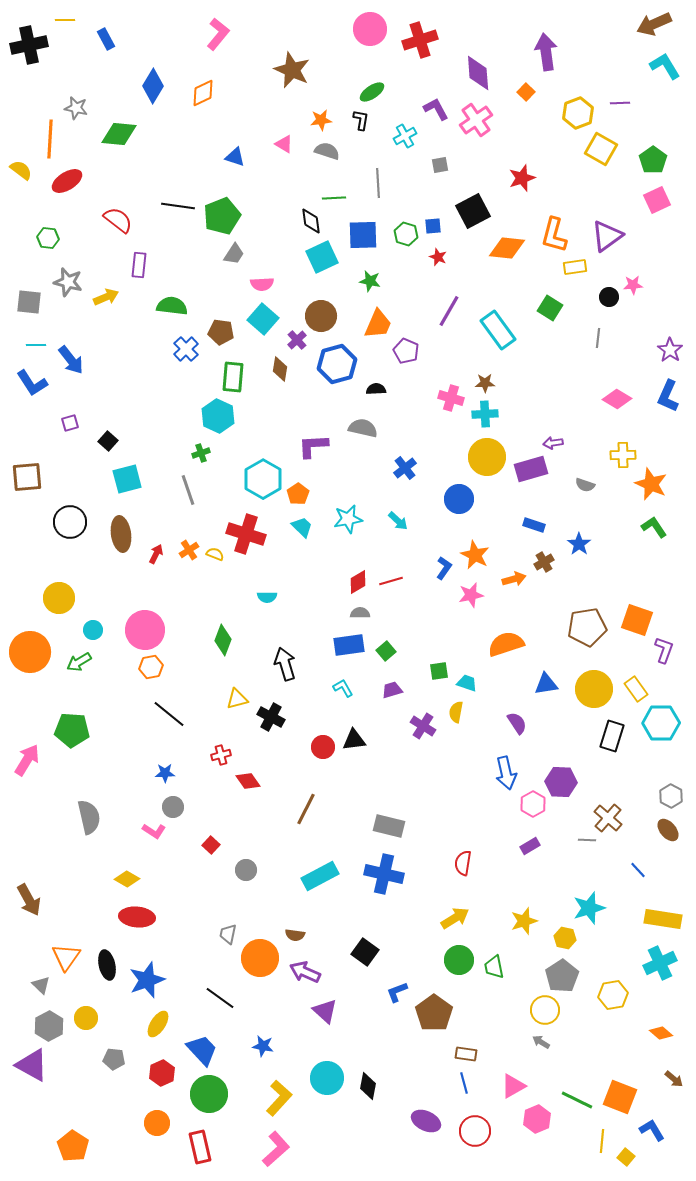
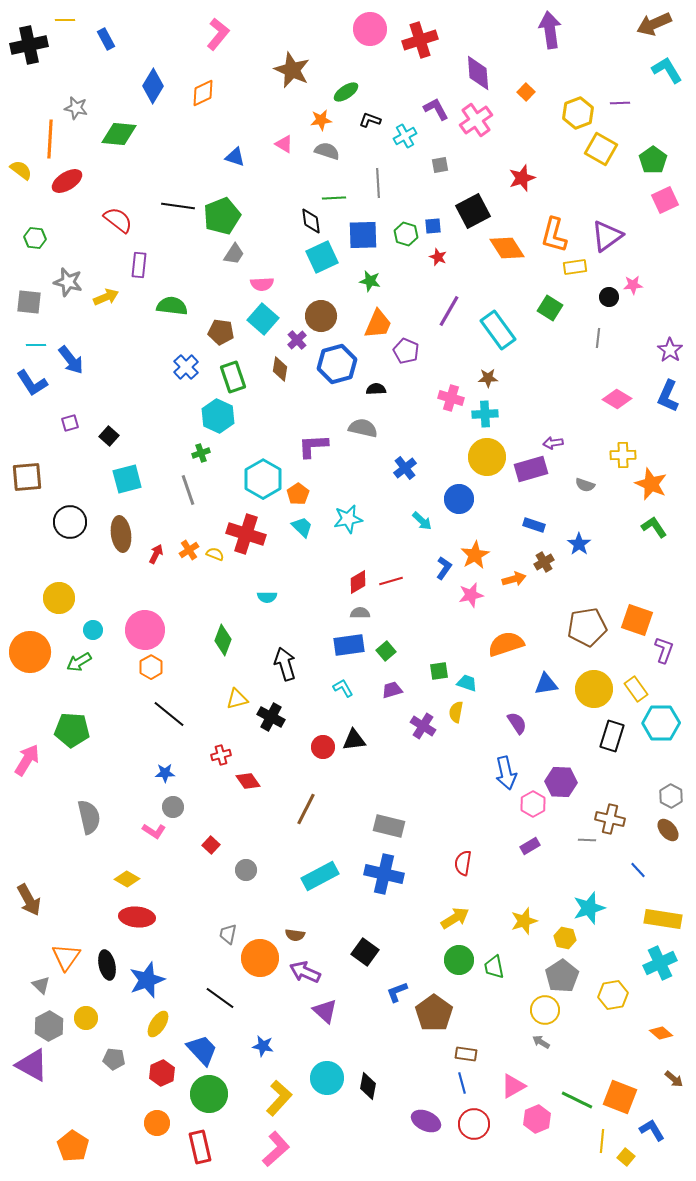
purple arrow at (546, 52): moved 4 px right, 22 px up
cyan L-shape at (665, 66): moved 2 px right, 4 px down
green ellipse at (372, 92): moved 26 px left
black L-shape at (361, 120): moved 9 px right; rotated 80 degrees counterclockwise
pink square at (657, 200): moved 8 px right
green hexagon at (48, 238): moved 13 px left
orange diamond at (507, 248): rotated 51 degrees clockwise
blue cross at (186, 349): moved 18 px down
green rectangle at (233, 377): rotated 24 degrees counterclockwise
brown star at (485, 383): moved 3 px right, 5 px up
black square at (108, 441): moved 1 px right, 5 px up
cyan arrow at (398, 521): moved 24 px right
orange star at (475, 555): rotated 16 degrees clockwise
orange hexagon at (151, 667): rotated 20 degrees counterclockwise
brown cross at (608, 818): moved 2 px right, 1 px down; rotated 28 degrees counterclockwise
blue line at (464, 1083): moved 2 px left
red circle at (475, 1131): moved 1 px left, 7 px up
